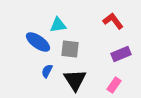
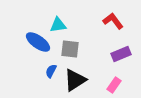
blue semicircle: moved 4 px right
black triangle: rotated 30 degrees clockwise
